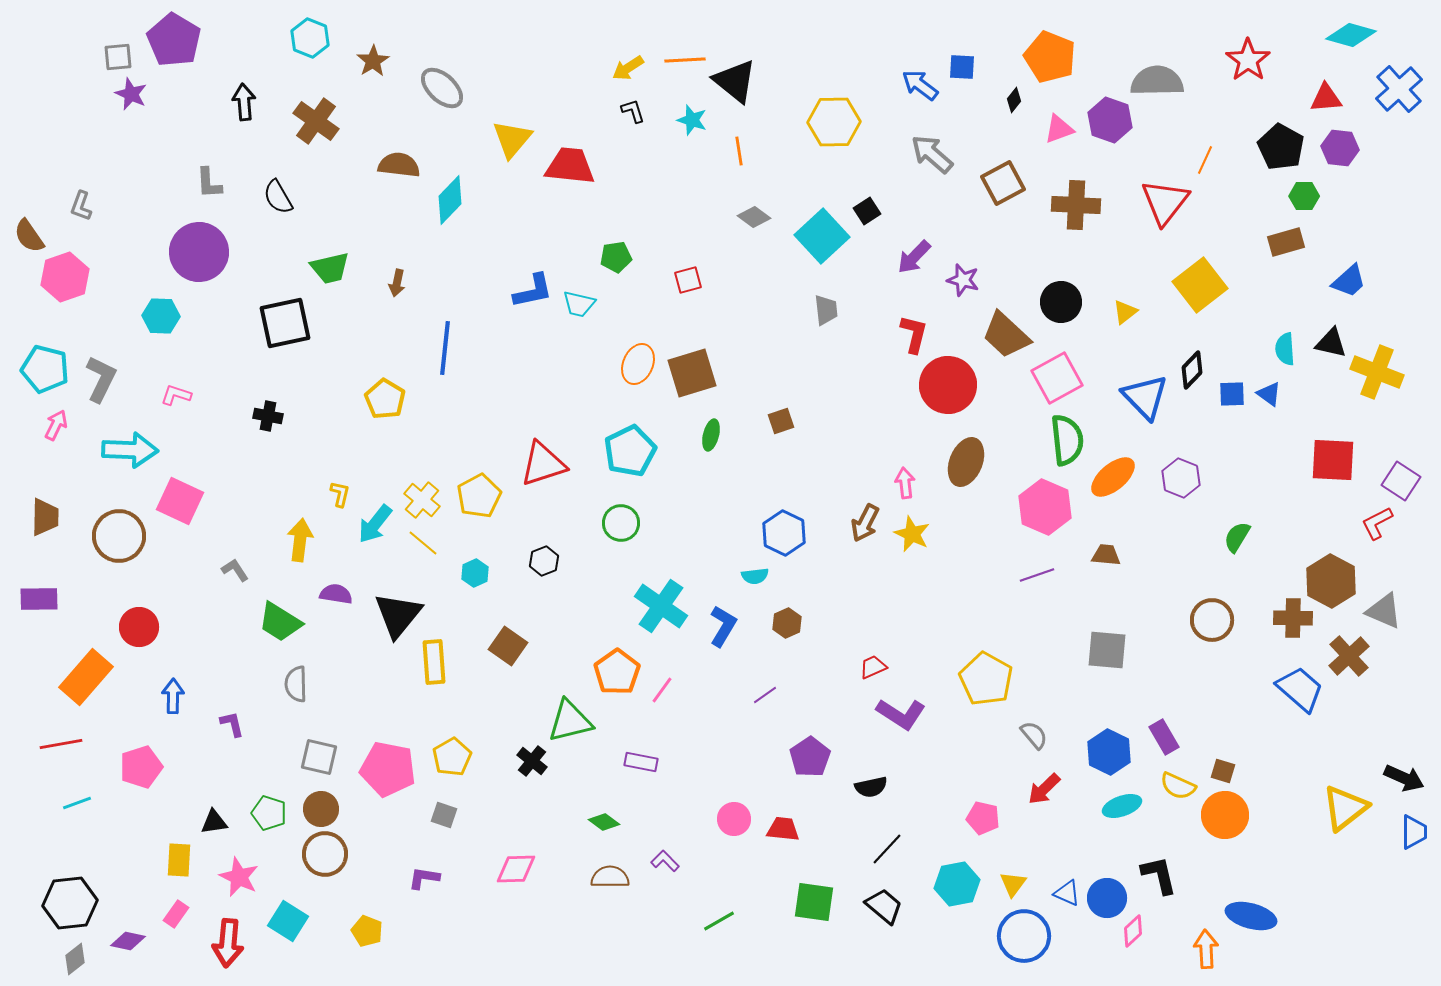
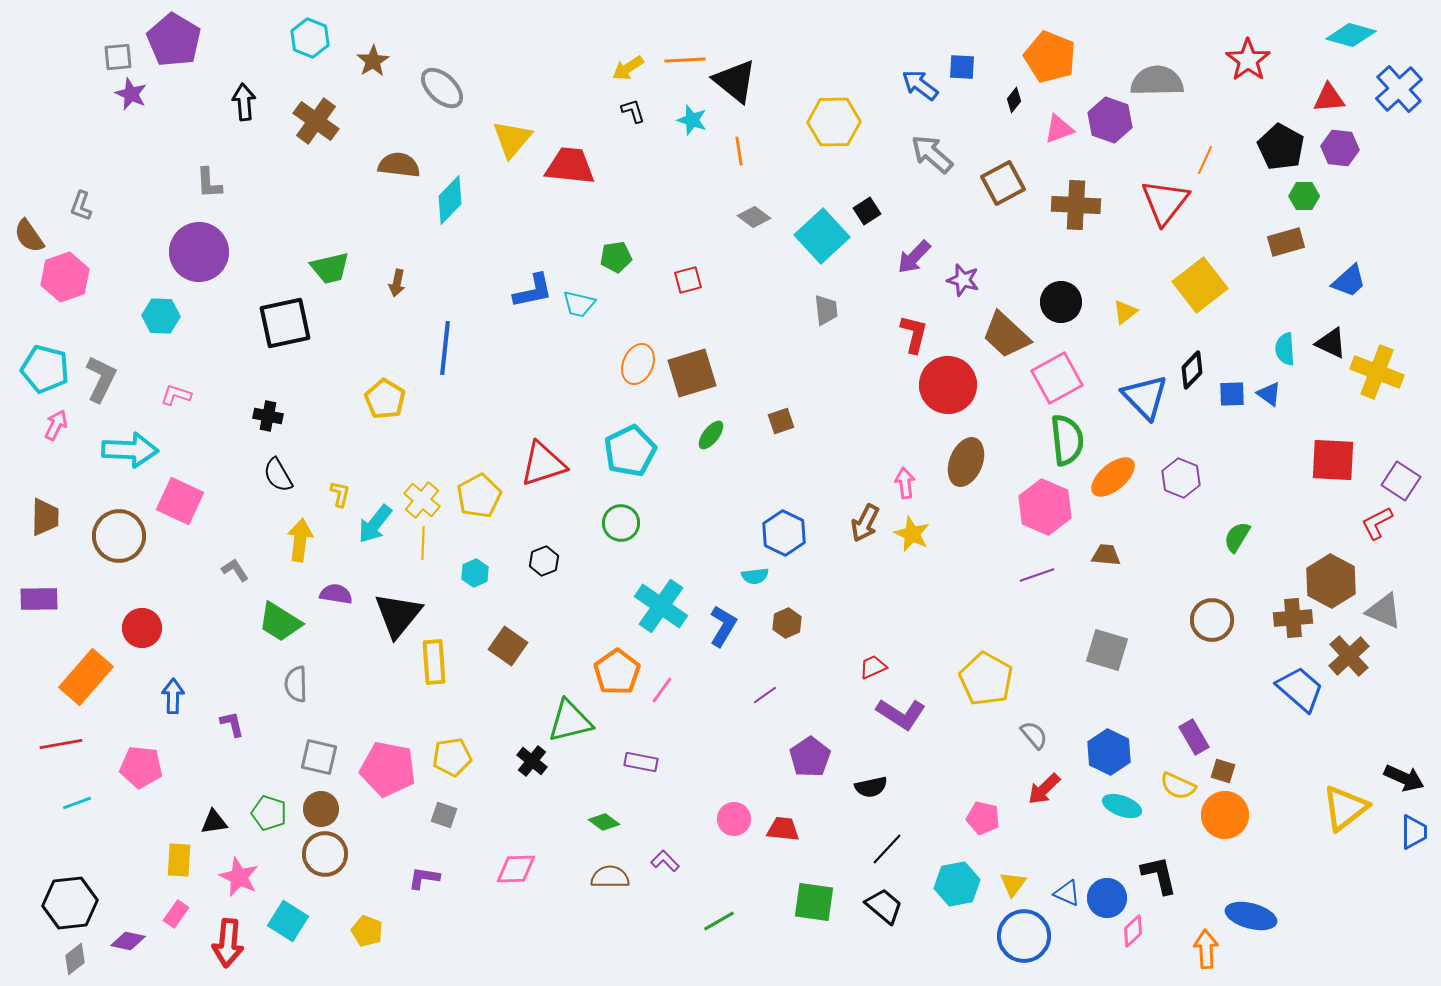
red triangle at (1326, 98): moved 3 px right
black semicircle at (278, 197): moved 278 px down
black triangle at (1331, 343): rotated 12 degrees clockwise
green ellipse at (711, 435): rotated 24 degrees clockwise
yellow line at (423, 543): rotated 52 degrees clockwise
brown cross at (1293, 618): rotated 6 degrees counterclockwise
red circle at (139, 627): moved 3 px right, 1 px down
gray square at (1107, 650): rotated 12 degrees clockwise
purple rectangle at (1164, 737): moved 30 px right
yellow pentagon at (452, 757): rotated 21 degrees clockwise
pink pentagon at (141, 767): rotated 24 degrees clockwise
cyan ellipse at (1122, 806): rotated 39 degrees clockwise
